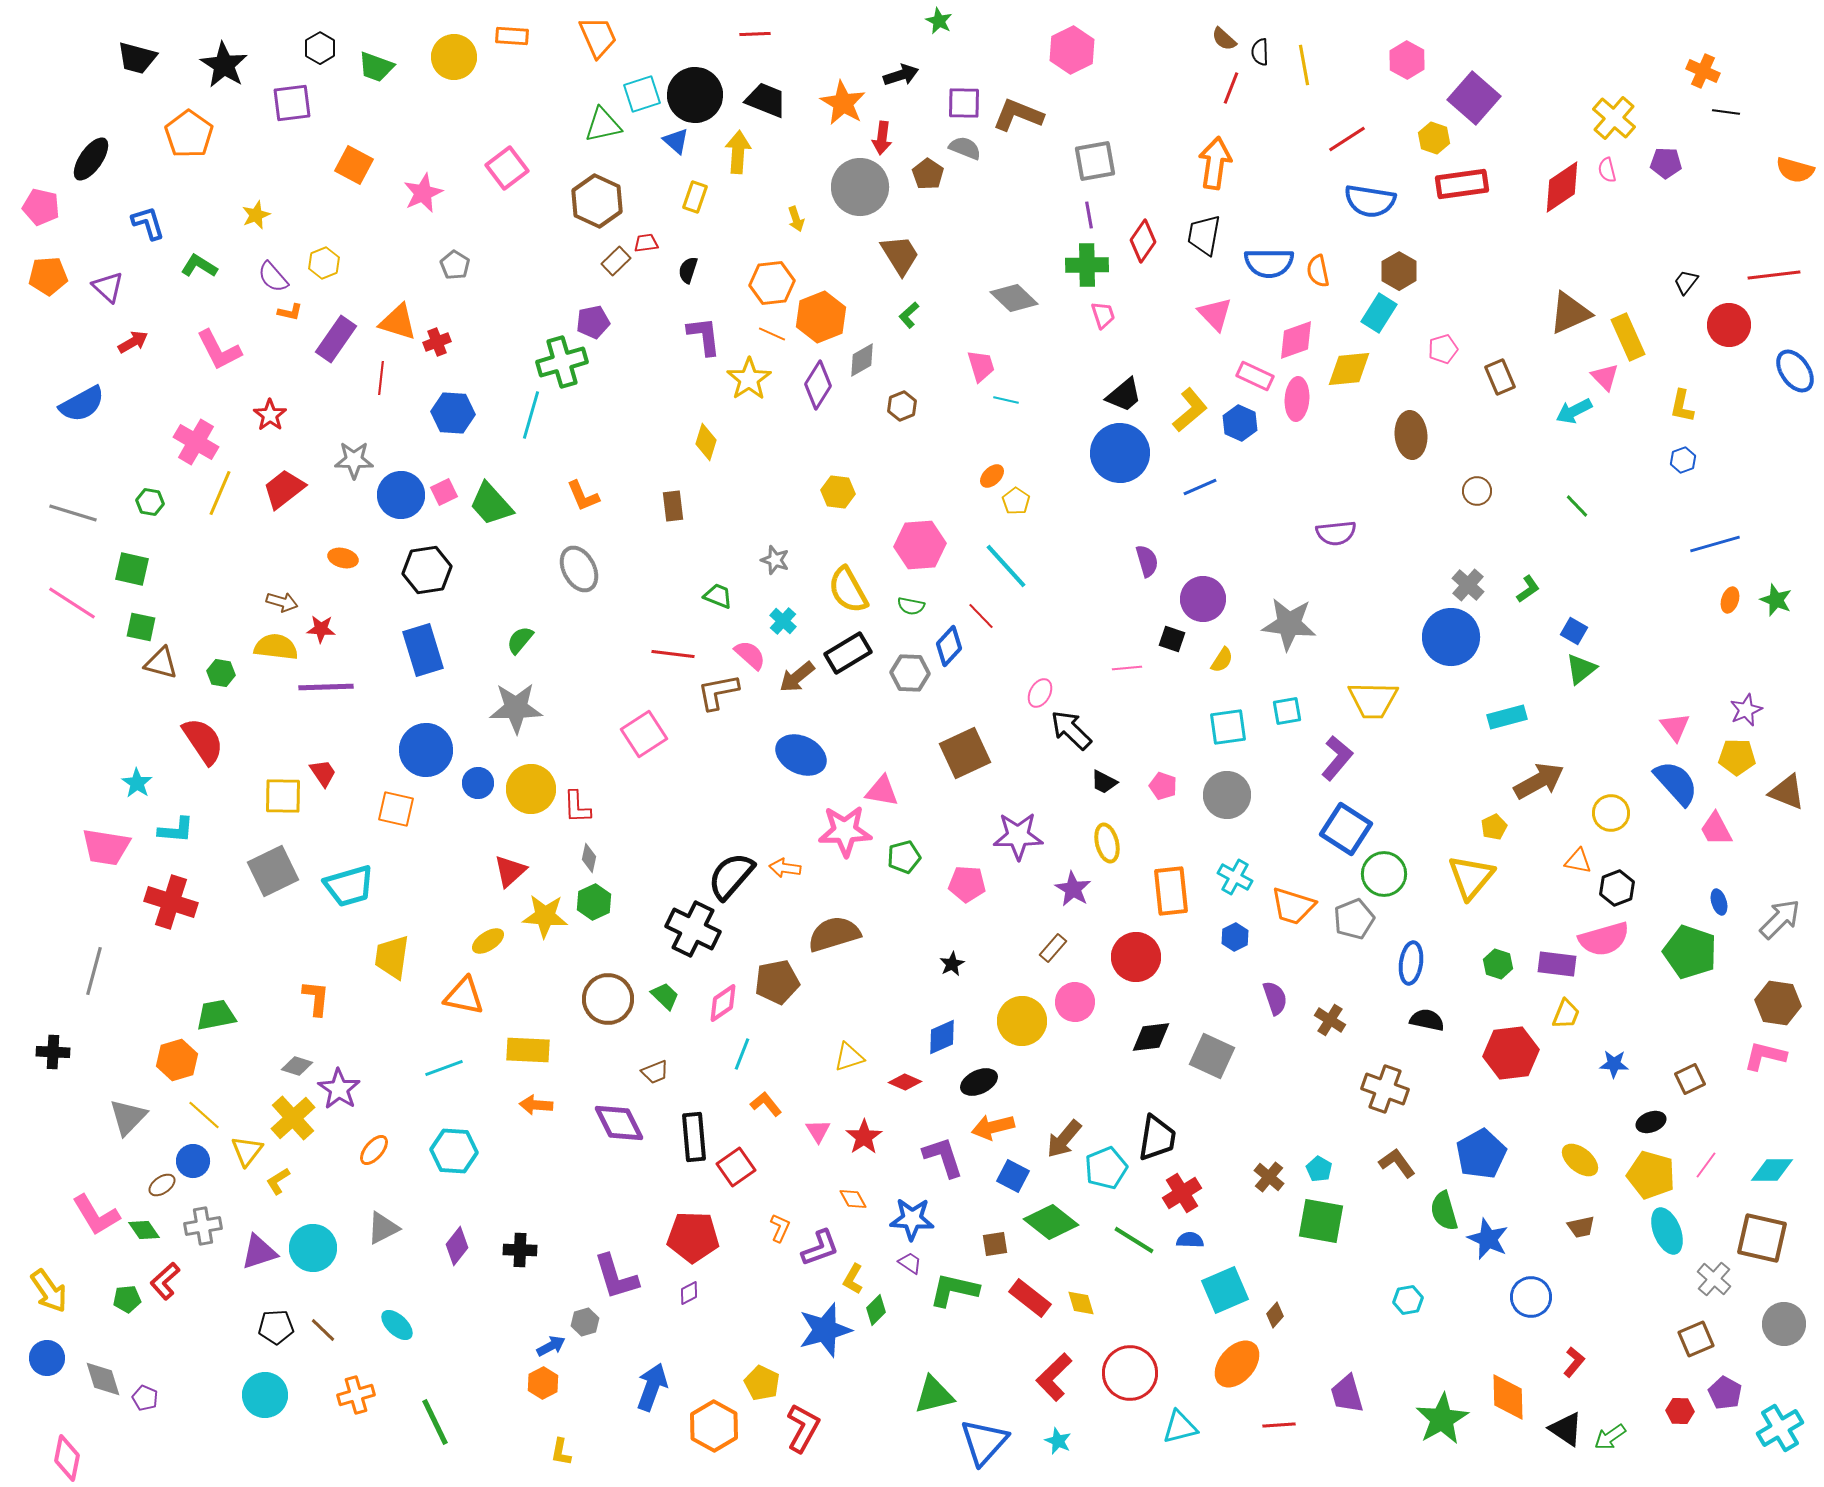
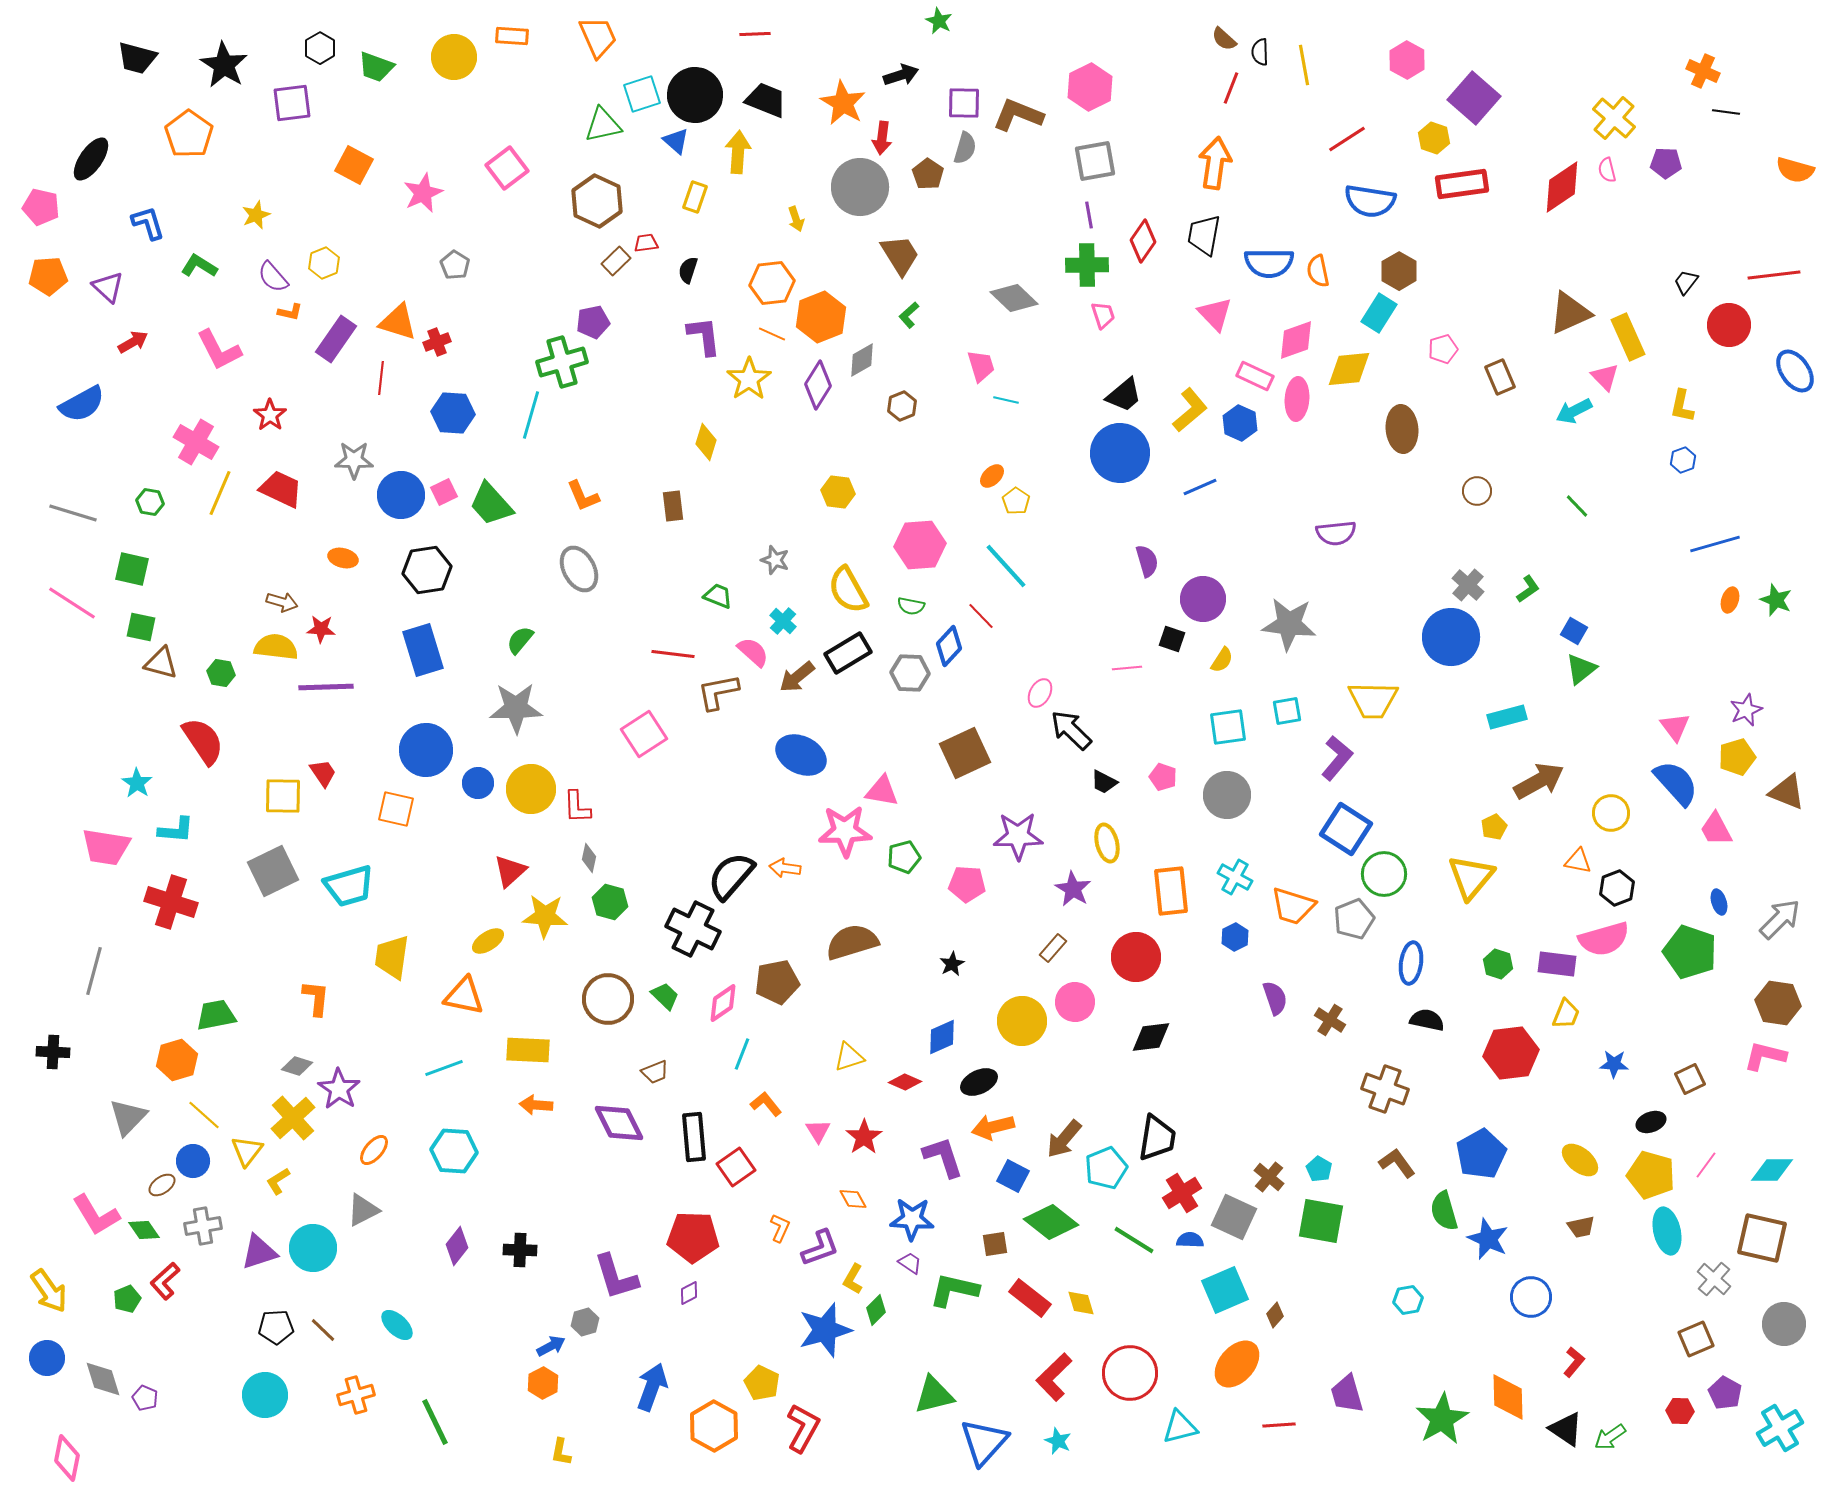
pink hexagon at (1072, 50): moved 18 px right, 37 px down
gray semicircle at (965, 148): rotated 84 degrees clockwise
brown ellipse at (1411, 435): moved 9 px left, 6 px up
red trapezoid at (284, 489): moved 3 px left; rotated 63 degrees clockwise
pink semicircle at (750, 655): moved 3 px right, 3 px up
yellow pentagon at (1737, 757): rotated 18 degrees counterclockwise
pink pentagon at (1163, 786): moved 9 px up
green hexagon at (594, 902): moved 16 px right; rotated 20 degrees counterclockwise
brown semicircle at (834, 934): moved 18 px right, 8 px down
gray square at (1212, 1056): moved 22 px right, 161 px down
gray triangle at (383, 1228): moved 20 px left, 18 px up
cyan ellipse at (1667, 1231): rotated 9 degrees clockwise
green pentagon at (127, 1299): rotated 16 degrees counterclockwise
